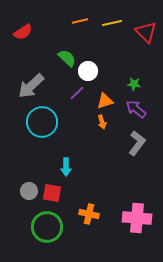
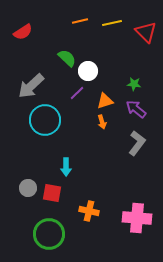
cyan circle: moved 3 px right, 2 px up
gray circle: moved 1 px left, 3 px up
orange cross: moved 3 px up
green circle: moved 2 px right, 7 px down
